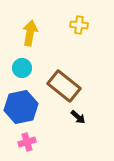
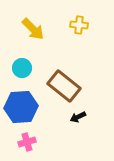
yellow arrow: moved 3 px right, 4 px up; rotated 125 degrees clockwise
blue hexagon: rotated 8 degrees clockwise
black arrow: rotated 112 degrees clockwise
